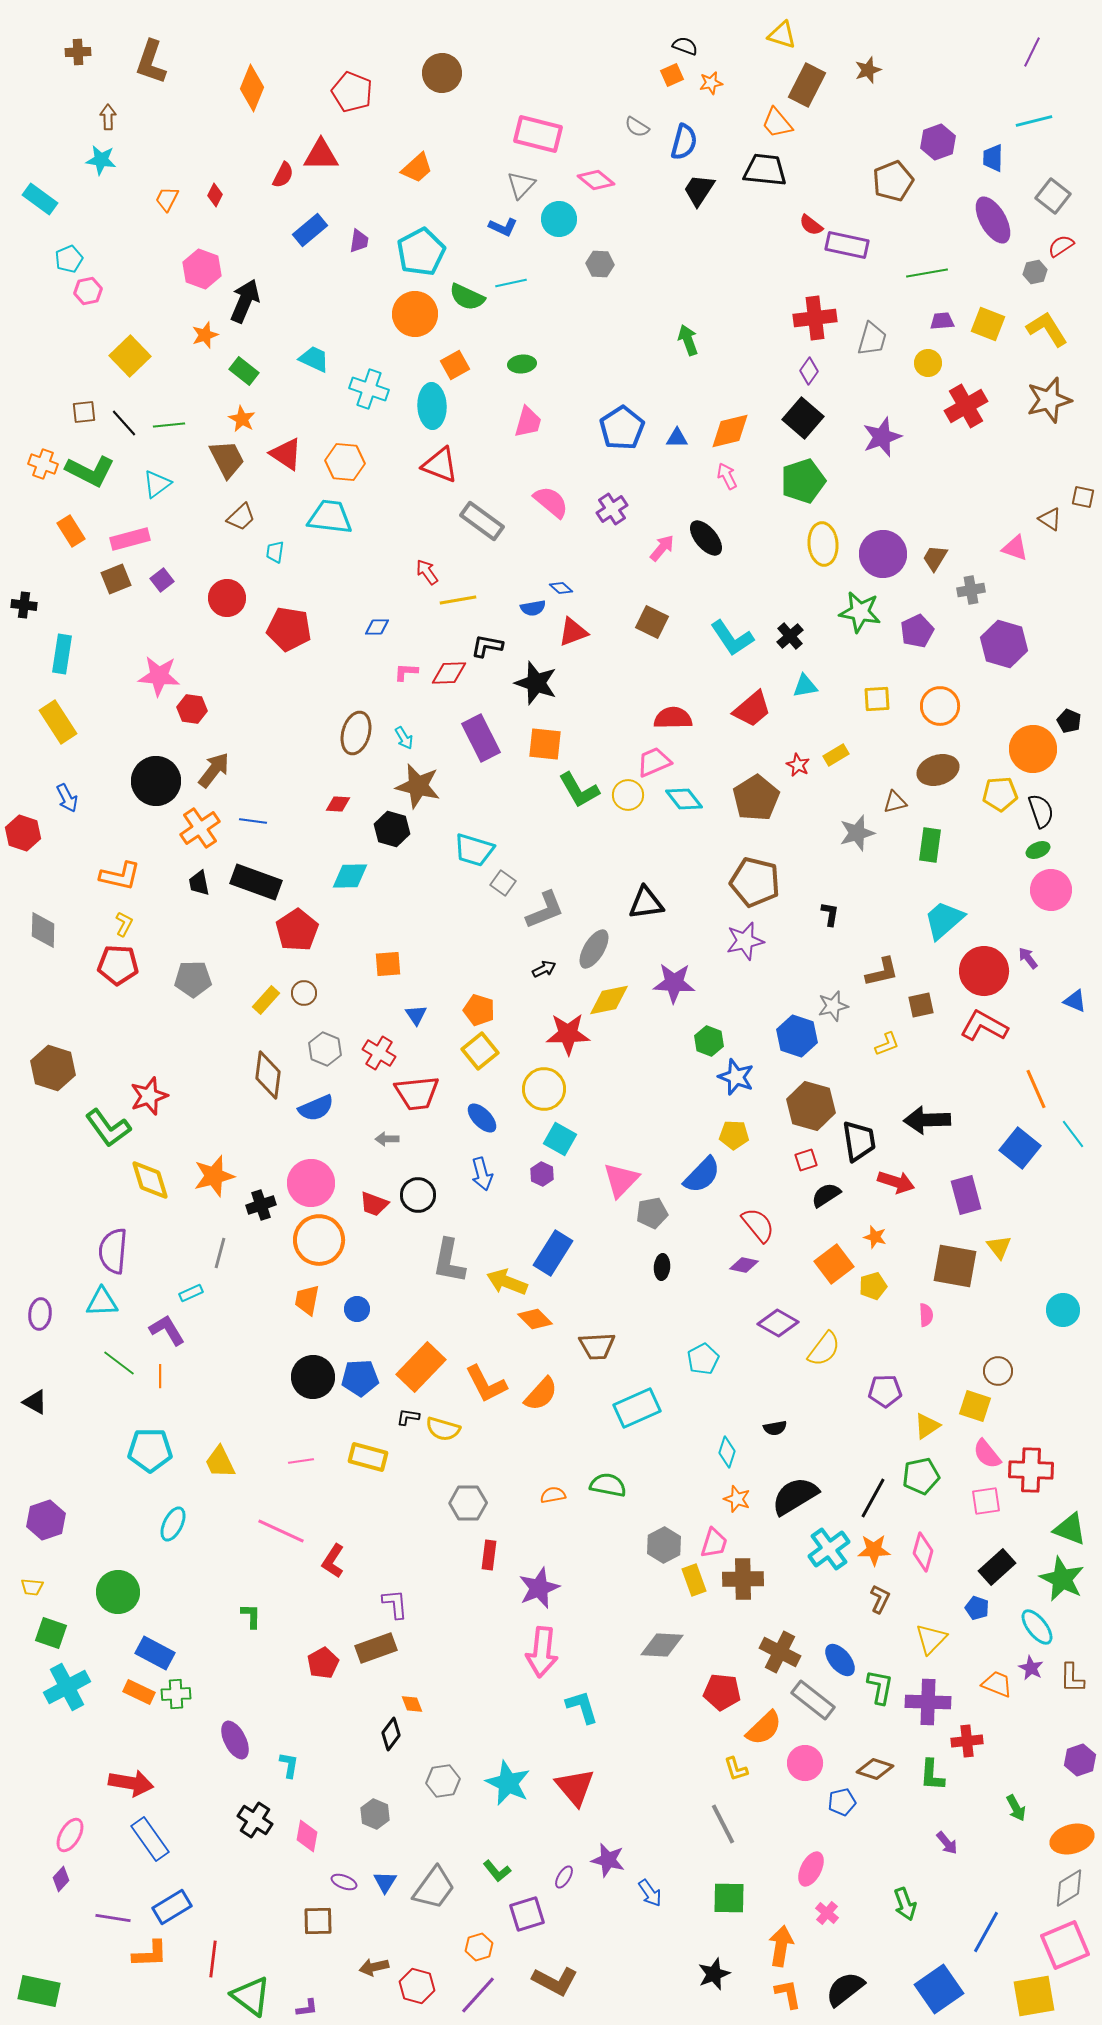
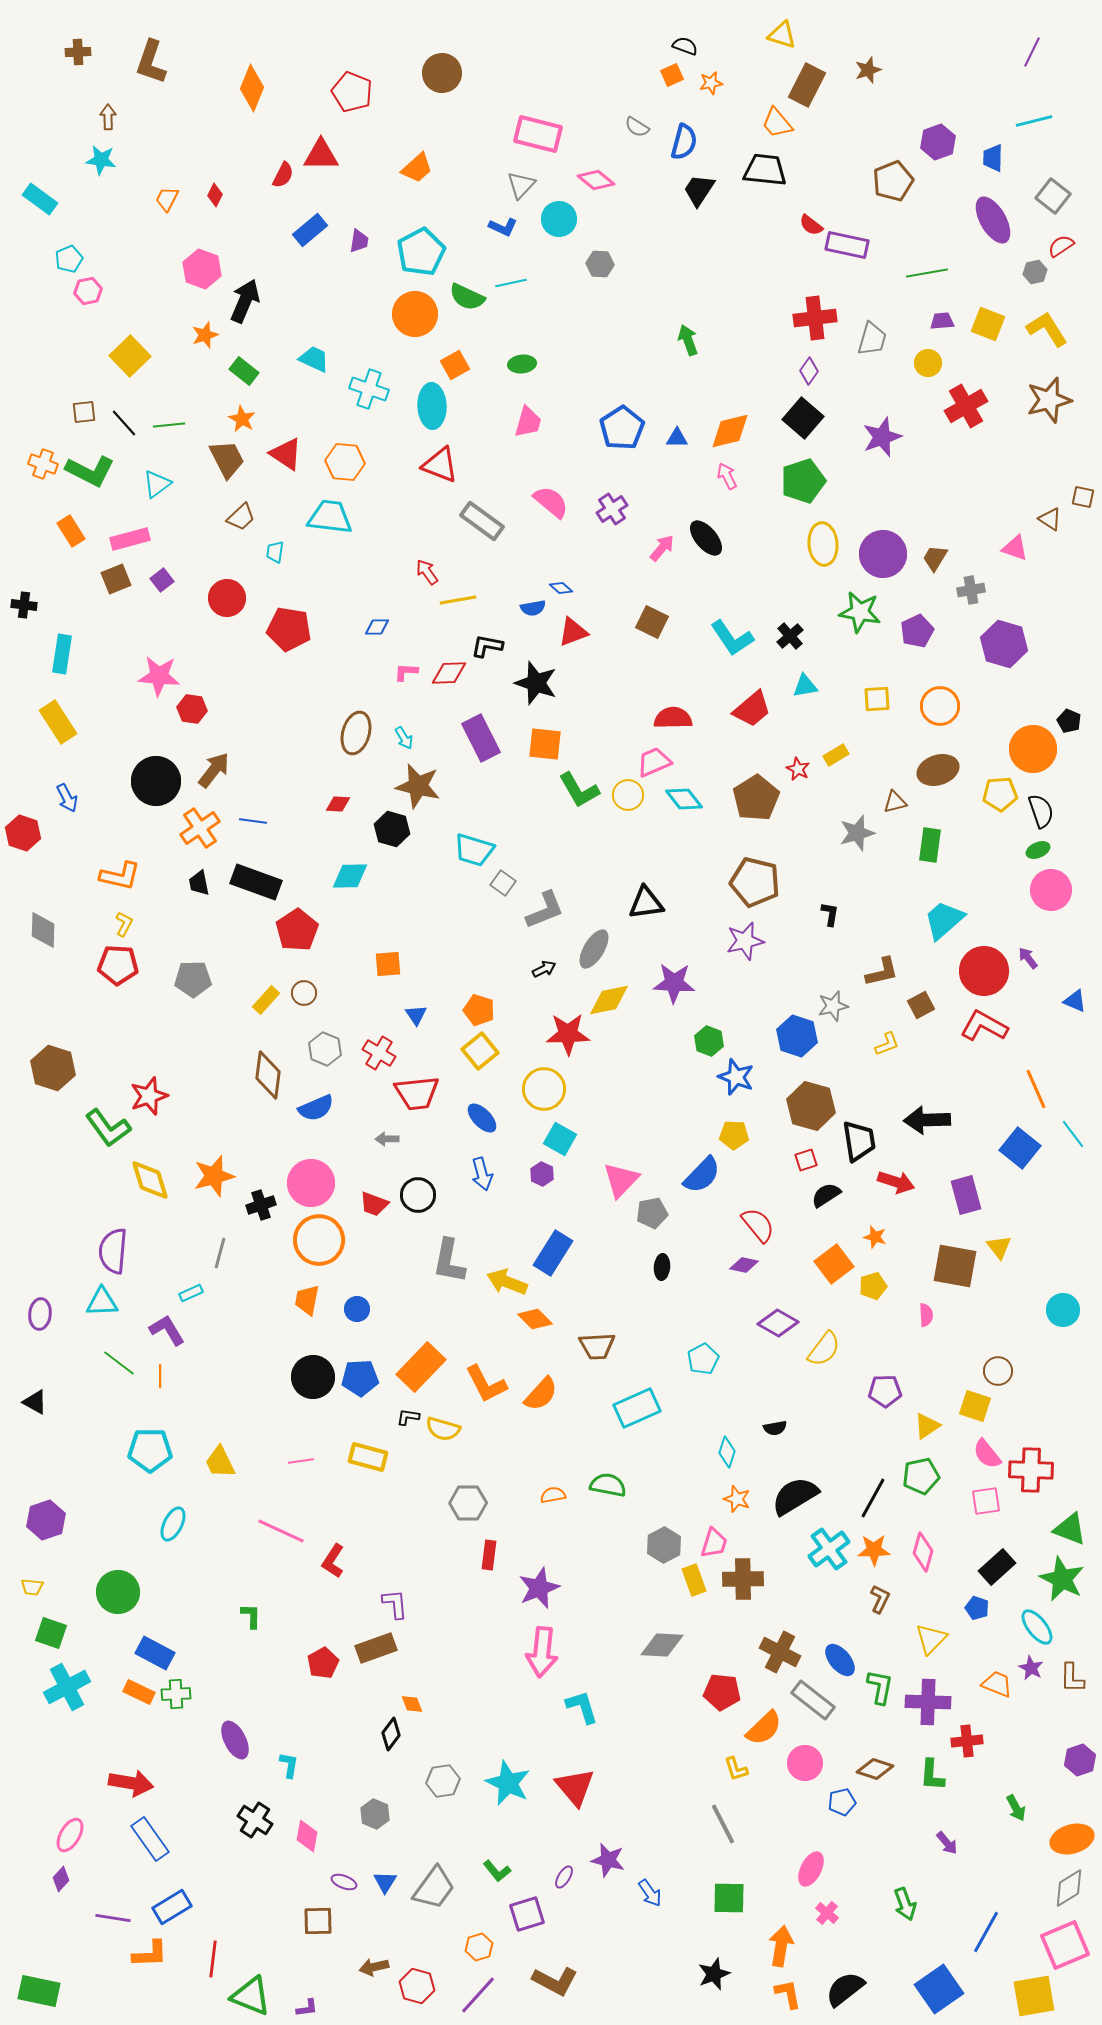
red star at (798, 765): moved 4 px down
brown square at (921, 1005): rotated 16 degrees counterclockwise
green triangle at (251, 1996): rotated 15 degrees counterclockwise
